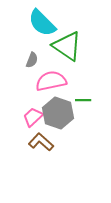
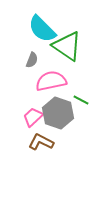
cyan semicircle: moved 6 px down
green line: moved 2 px left; rotated 28 degrees clockwise
brown L-shape: rotated 15 degrees counterclockwise
